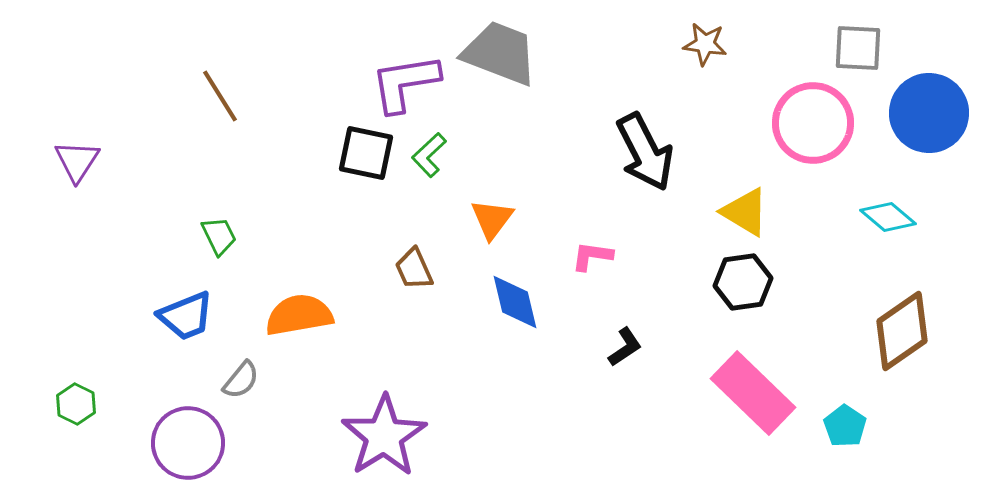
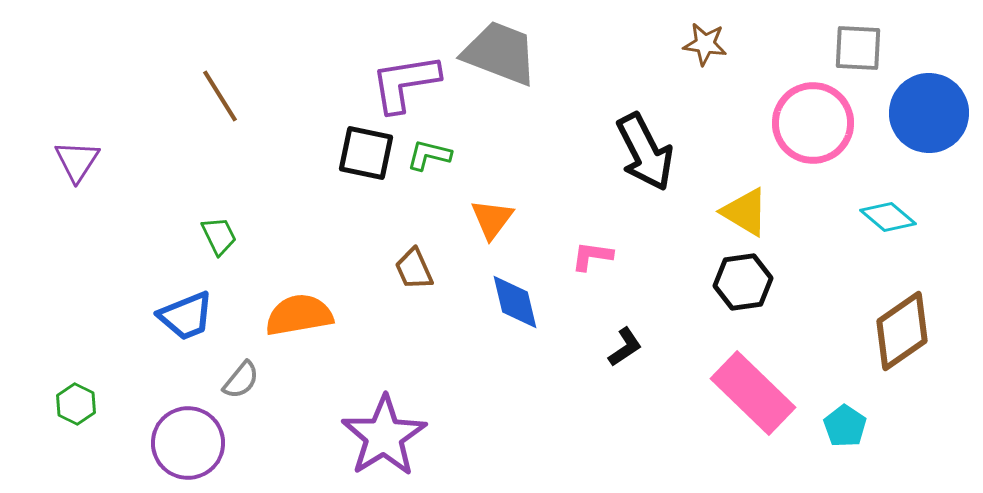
green L-shape: rotated 57 degrees clockwise
